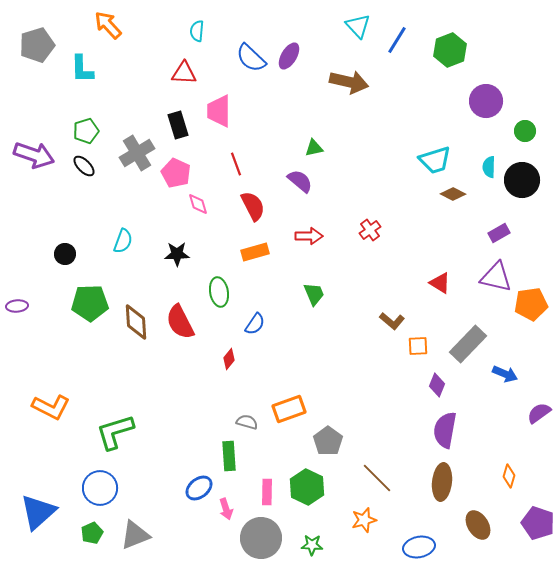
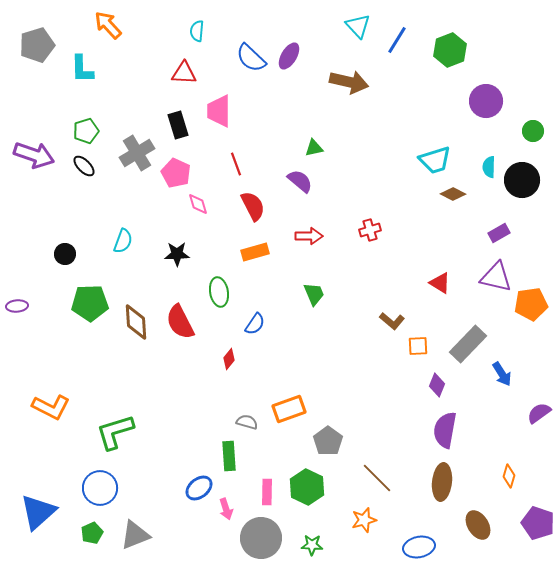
green circle at (525, 131): moved 8 px right
red cross at (370, 230): rotated 20 degrees clockwise
blue arrow at (505, 374): moved 3 px left; rotated 35 degrees clockwise
